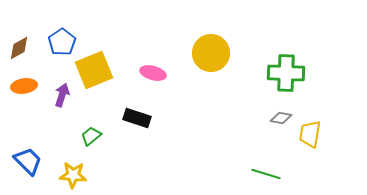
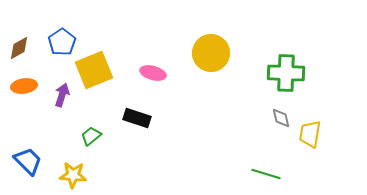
gray diamond: rotated 65 degrees clockwise
